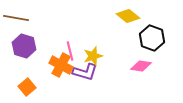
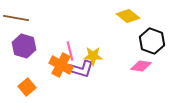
black hexagon: moved 3 px down
yellow star: rotated 18 degrees clockwise
purple L-shape: moved 4 px left, 3 px up
